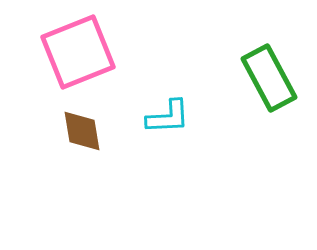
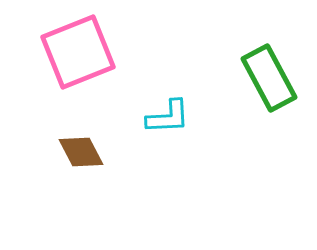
brown diamond: moved 1 px left, 21 px down; rotated 18 degrees counterclockwise
